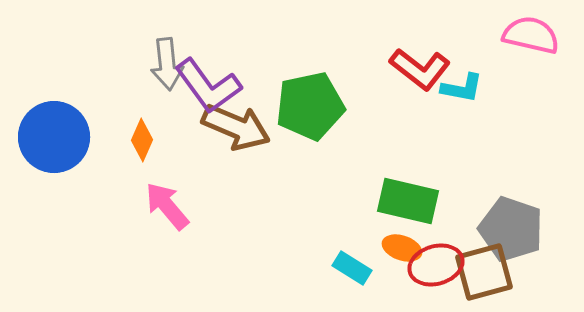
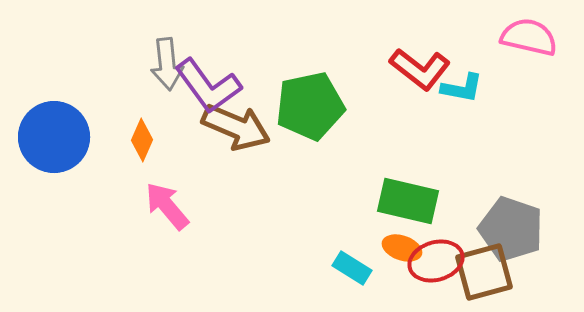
pink semicircle: moved 2 px left, 2 px down
red ellipse: moved 4 px up
